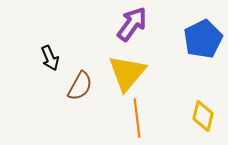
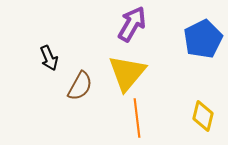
purple arrow: rotated 6 degrees counterclockwise
black arrow: moved 1 px left
